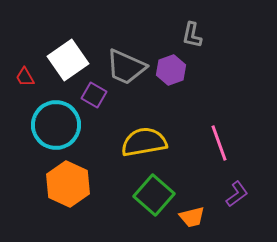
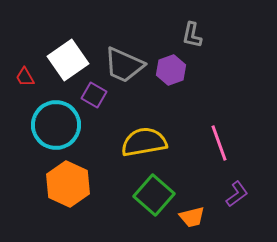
gray trapezoid: moved 2 px left, 2 px up
